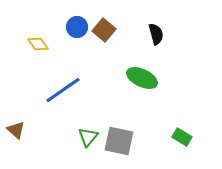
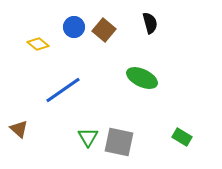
blue circle: moved 3 px left
black semicircle: moved 6 px left, 11 px up
yellow diamond: rotated 15 degrees counterclockwise
brown triangle: moved 3 px right, 1 px up
green triangle: rotated 10 degrees counterclockwise
gray square: moved 1 px down
